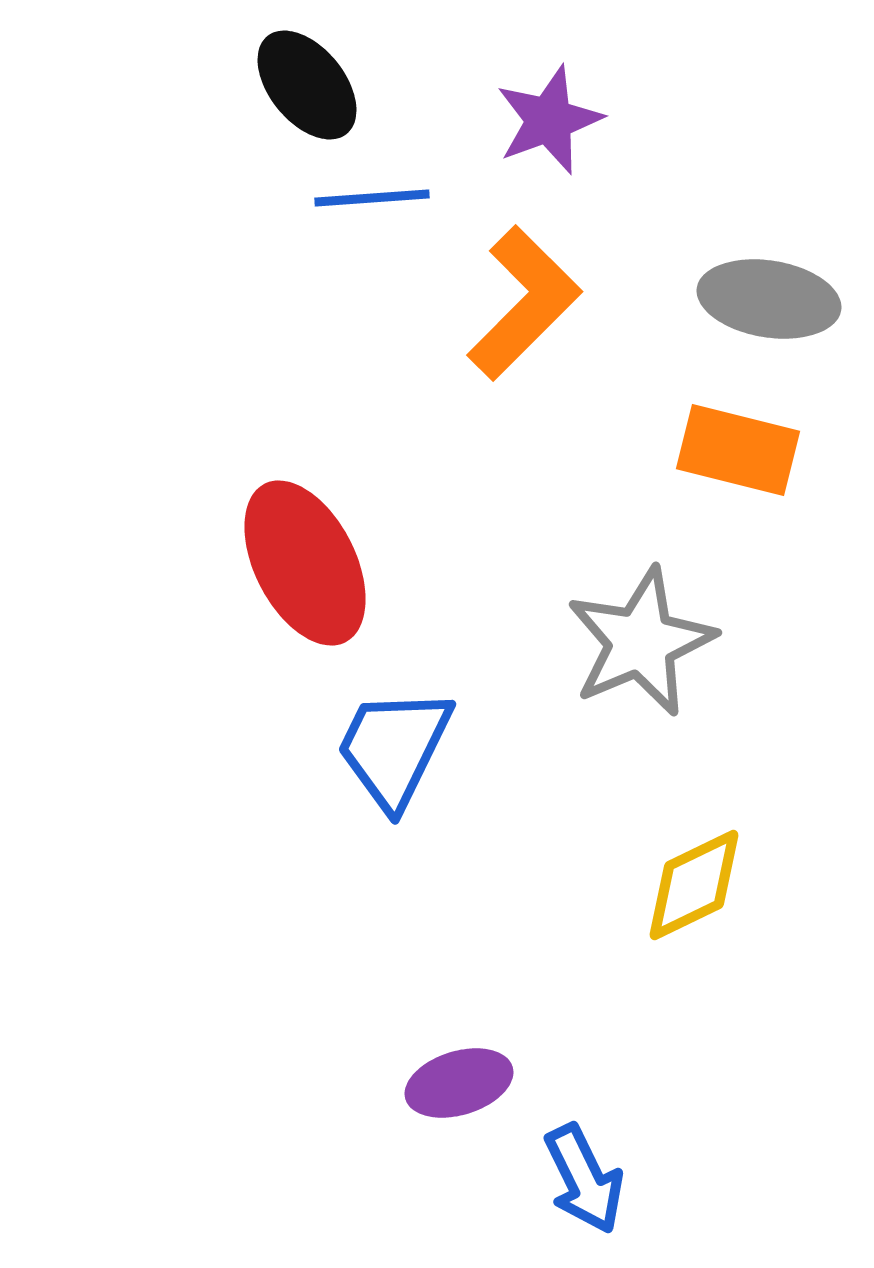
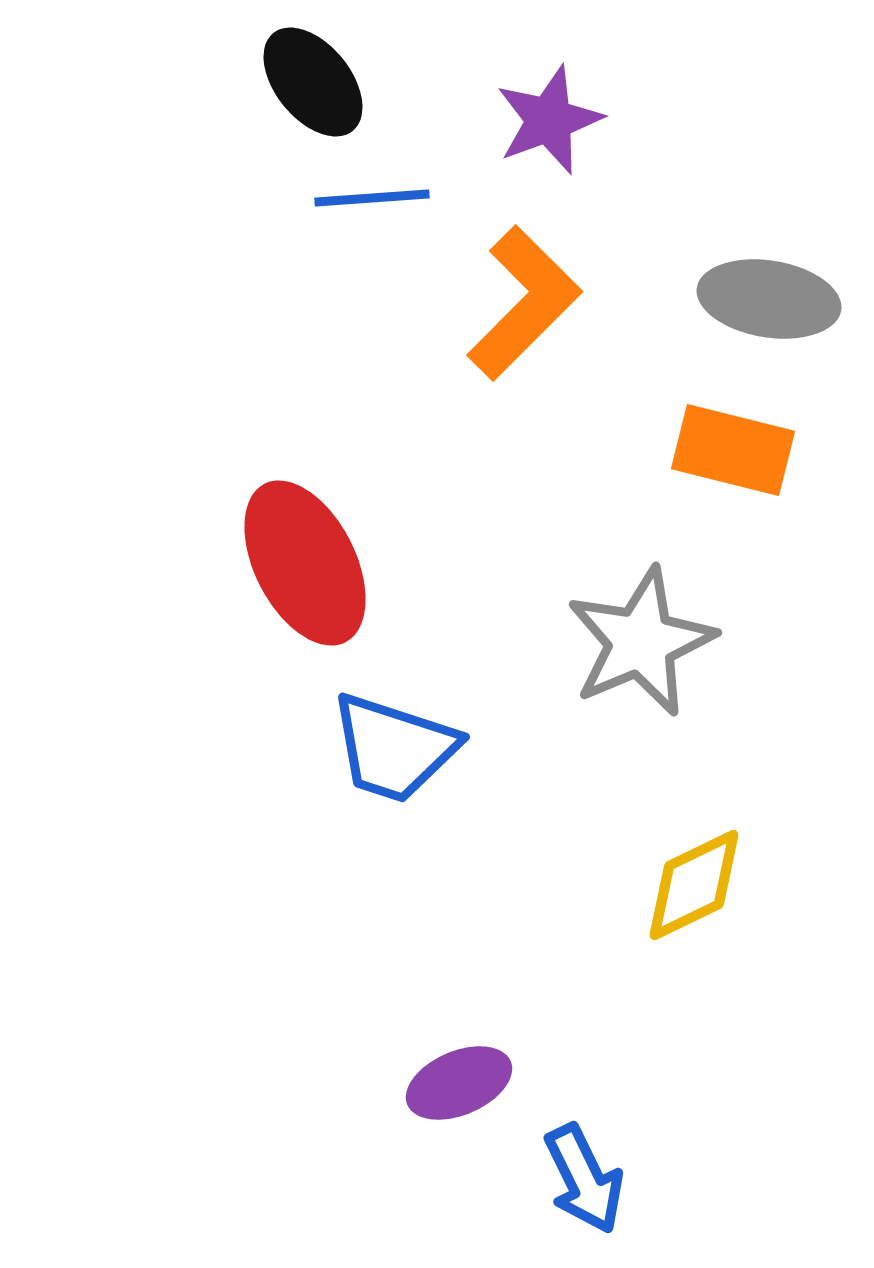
black ellipse: moved 6 px right, 3 px up
orange rectangle: moved 5 px left
blue trapezoid: rotated 98 degrees counterclockwise
purple ellipse: rotated 6 degrees counterclockwise
